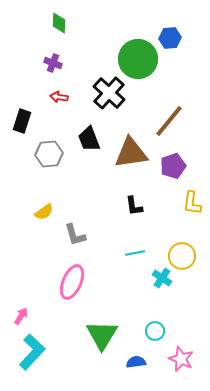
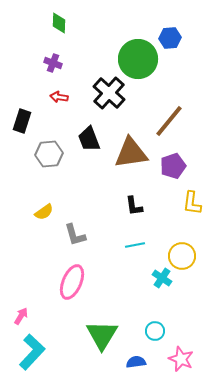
cyan line: moved 8 px up
